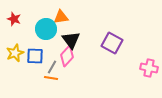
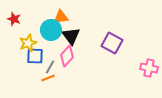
cyan circle: moved 5 px right, 1 px down
black triangle: moved 4 px up
yellow star: moved 13 px right, 10 px up
gray line: moved 2 px left
orange line: moved 3 px left; rotated 32 degrees counterclockwise
